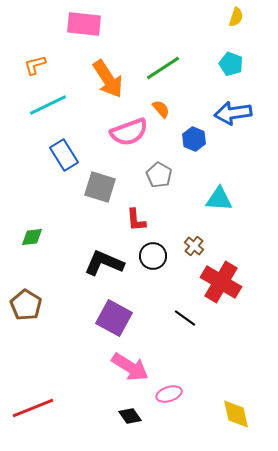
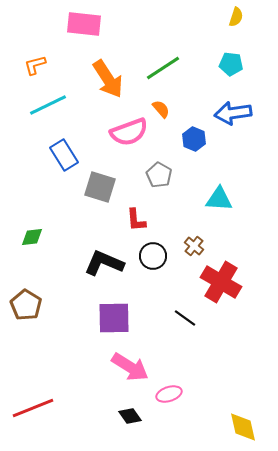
cyan pentagon: rotated 15 degrees counterclockwise
purple square: rotated 30 degrees counterclockwise
yellow diamond: moved 7 px right, 13 px down
